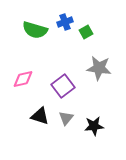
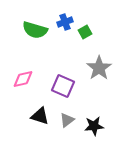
green square: moved 1 px left
gray star: rotated 30 degrees clockwise
purple square: rotated 30 degrees counterclockwise
gray triangle: moved 1 px right, 2 px down; rotated 14 degrees clockwise
